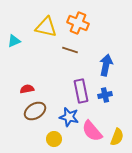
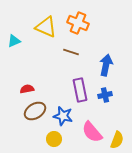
yellow triangle: rotated 10 degrees clockwise
brown line: moved 1 px right, 2 px down
purple rectangle: moved 1 px left, 1 px up
blue star: moved 6 px left, 1 px up
pink semicircle: moved 1 px down
yellow semicircle: moved 3 px down
